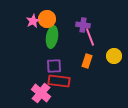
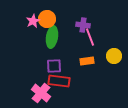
orange rectangle: rotated 64 degrees clockwise
